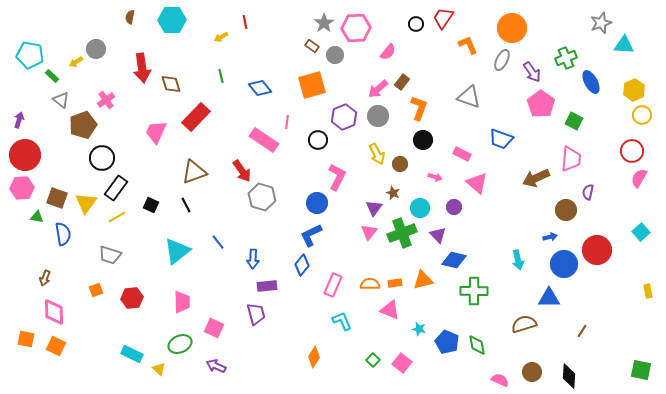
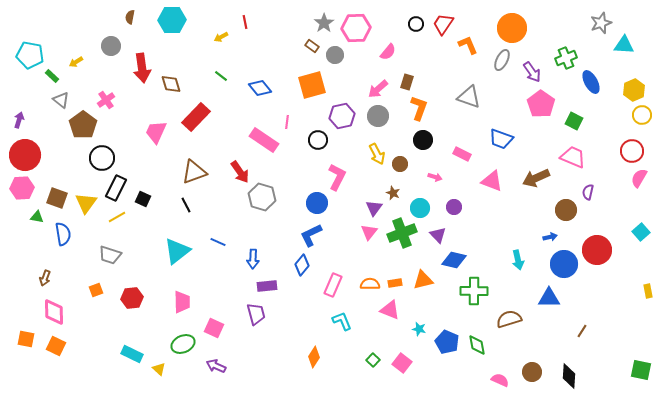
red trapezoid at (443, 18): moved 6 px down
gray circle at (96, 49): moved 15 px right, 3 px up
green line at (221, 76): rotated 40 degrees counterclockwise
brown rectangle at (402, 82): moved 5 px right; rotated 21 degrees counterclockwise
purple hexagon at (344, 117): moved 2 px left, 1 px up; rotated 10 degrees clockwise
brown pentagon at (83, 125): rotated 16 degrees counterclockwise
pink trapezoid at (571, 159): moved 2 px right, 2 px up; rotated 72 degrees counterclockwise
red arrow at (242, 171): moved 2 px left, 1 px down
pink triangle at (477, 183): moved 15 px right, 2 px up; rotated 20 degrees counterclockwise
black rectangle at (116, 188): rotated 10 degrees counterclockwise
black square at (151, 205): moved 8 px left, 6 px up
blue line at (218, 242): rotated 28 degrees counterclockwise
brown semicircle at (524, 324): moved 15 px left, 5 px up
green ellipse at (180, 344): moved 3 px right
